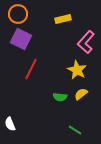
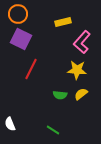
yellow rectangle: moved 3 px down
pink L-shape: moved 4 px left
yellow star: rotated 24 degrees counterclockwise
green semicircle: moved 2 px up
green line: moved 22 px left
